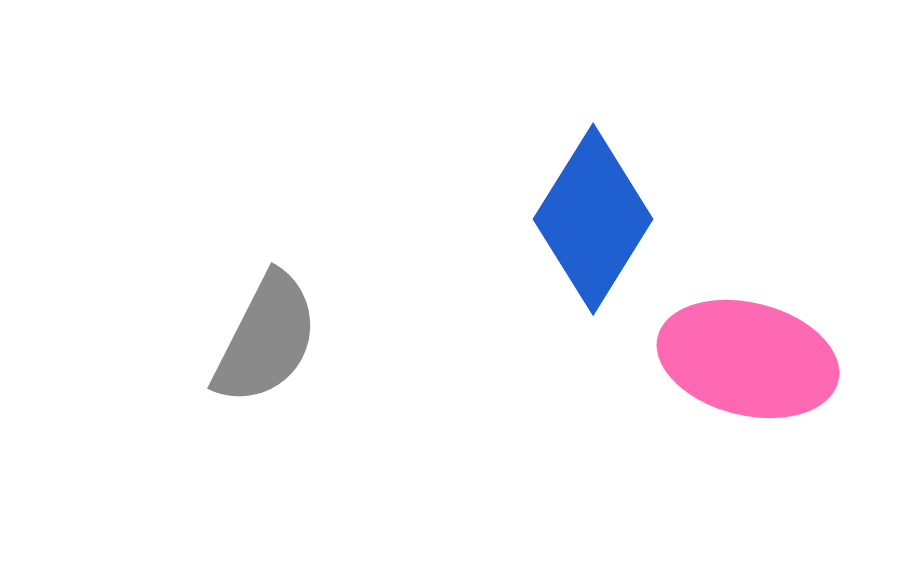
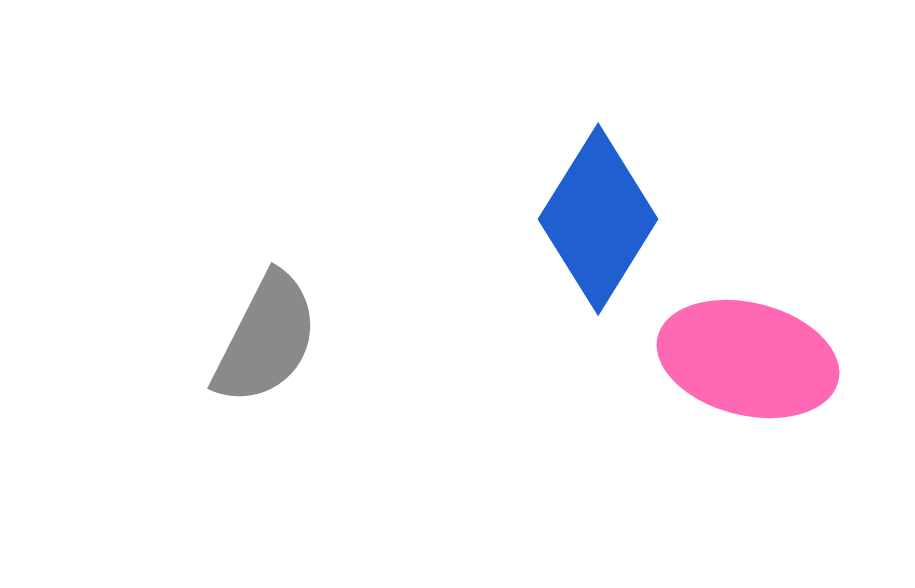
blue diamond: moved 5 px right
